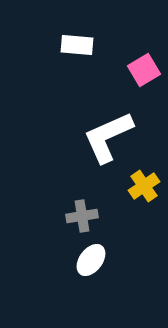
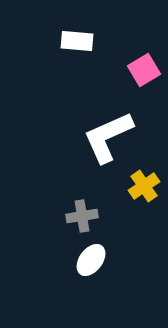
white rectangle: moved 4 px up
